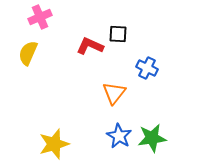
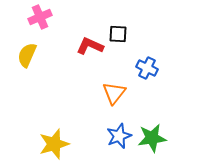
yellow semicircle: moved 1 px left, 2 px down
blue star: rotated 20 degrees clockwise
